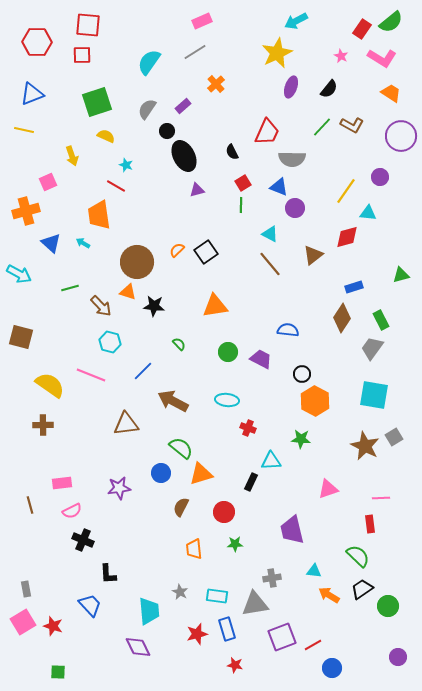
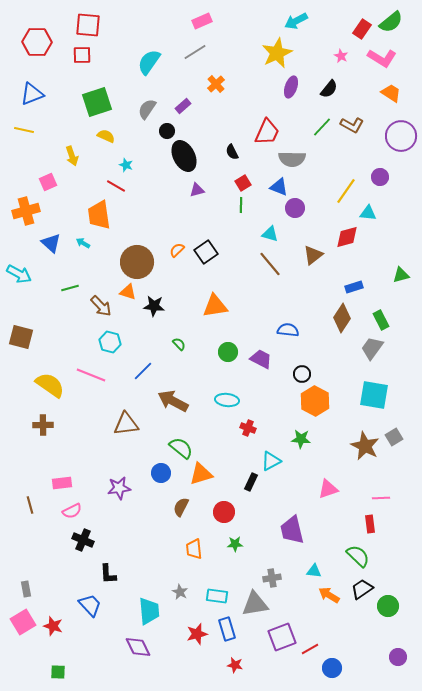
cyan triangle at (270, 234): rotated 12 degrees counterclockwise
cyan triangle at (271, 461): rotated 25 degrees counterclockwise
red line at (313, 645): moved 3 px left, 4 px down
